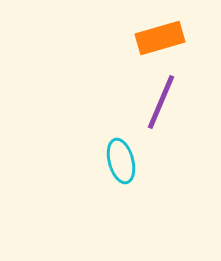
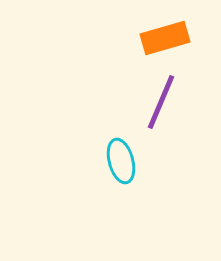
orange rectangle: moved 5 px right
